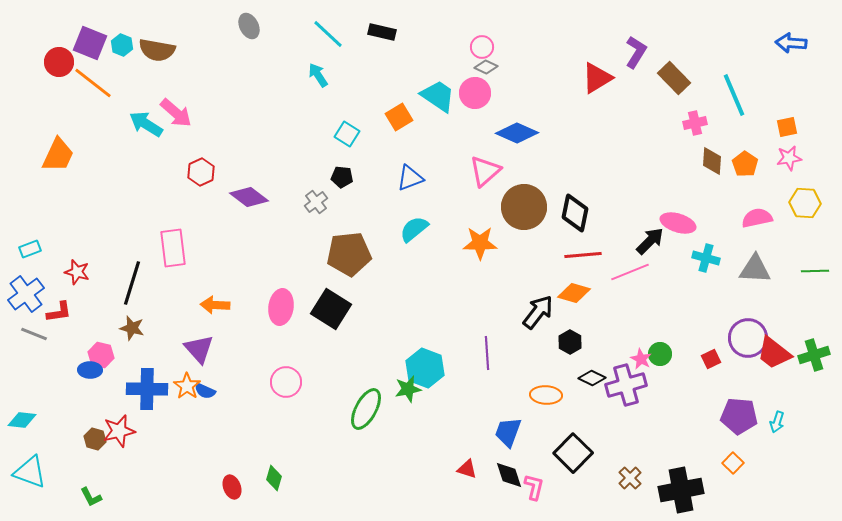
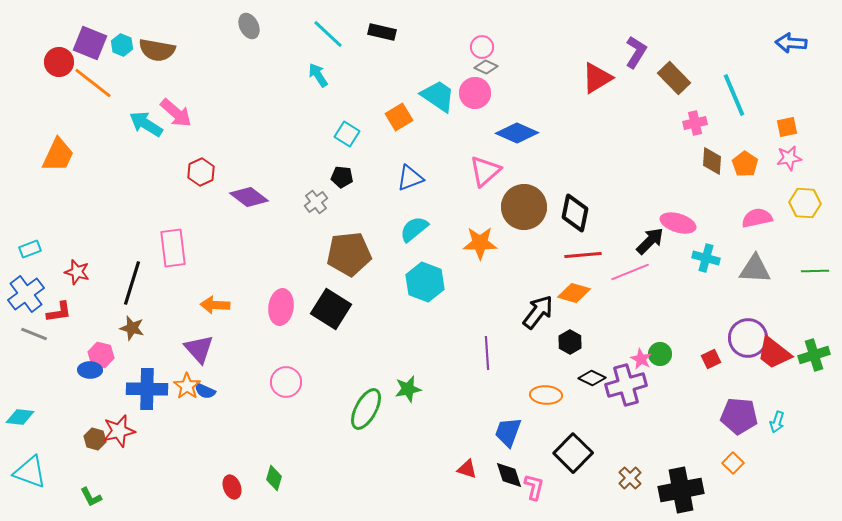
cyan hexagon at (425, 368): moved 86 px up
cyan diamond at (22, 420): moved 2 px left, 3 px up
